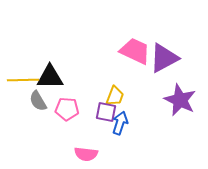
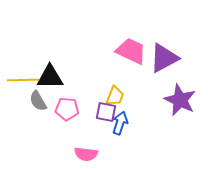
pink trapezoid: moved 4 px left
